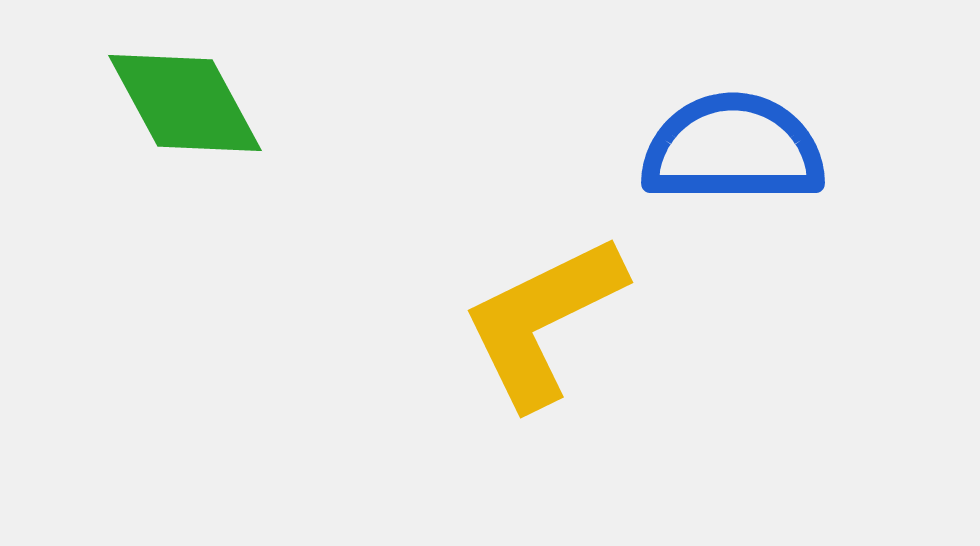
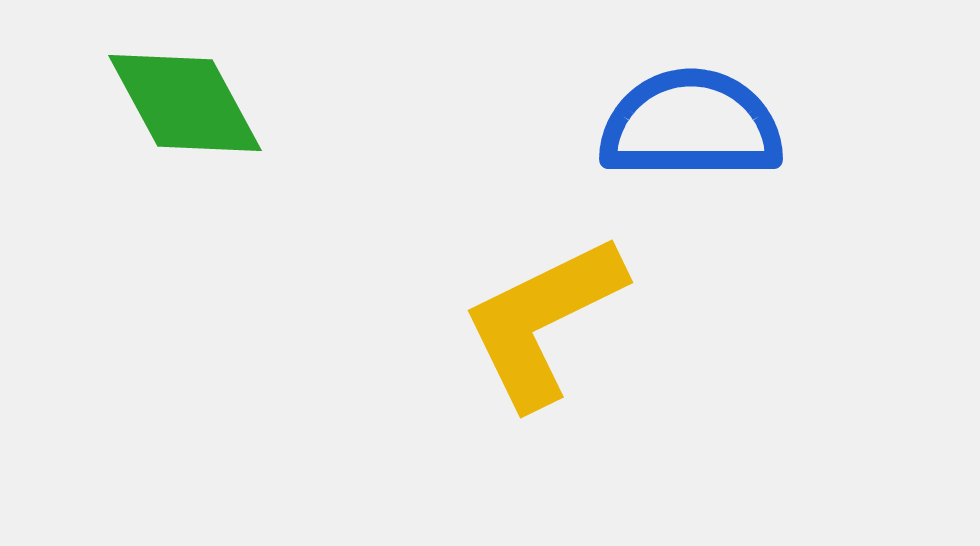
blue semicircle: moved 42 px left, 24 px up
